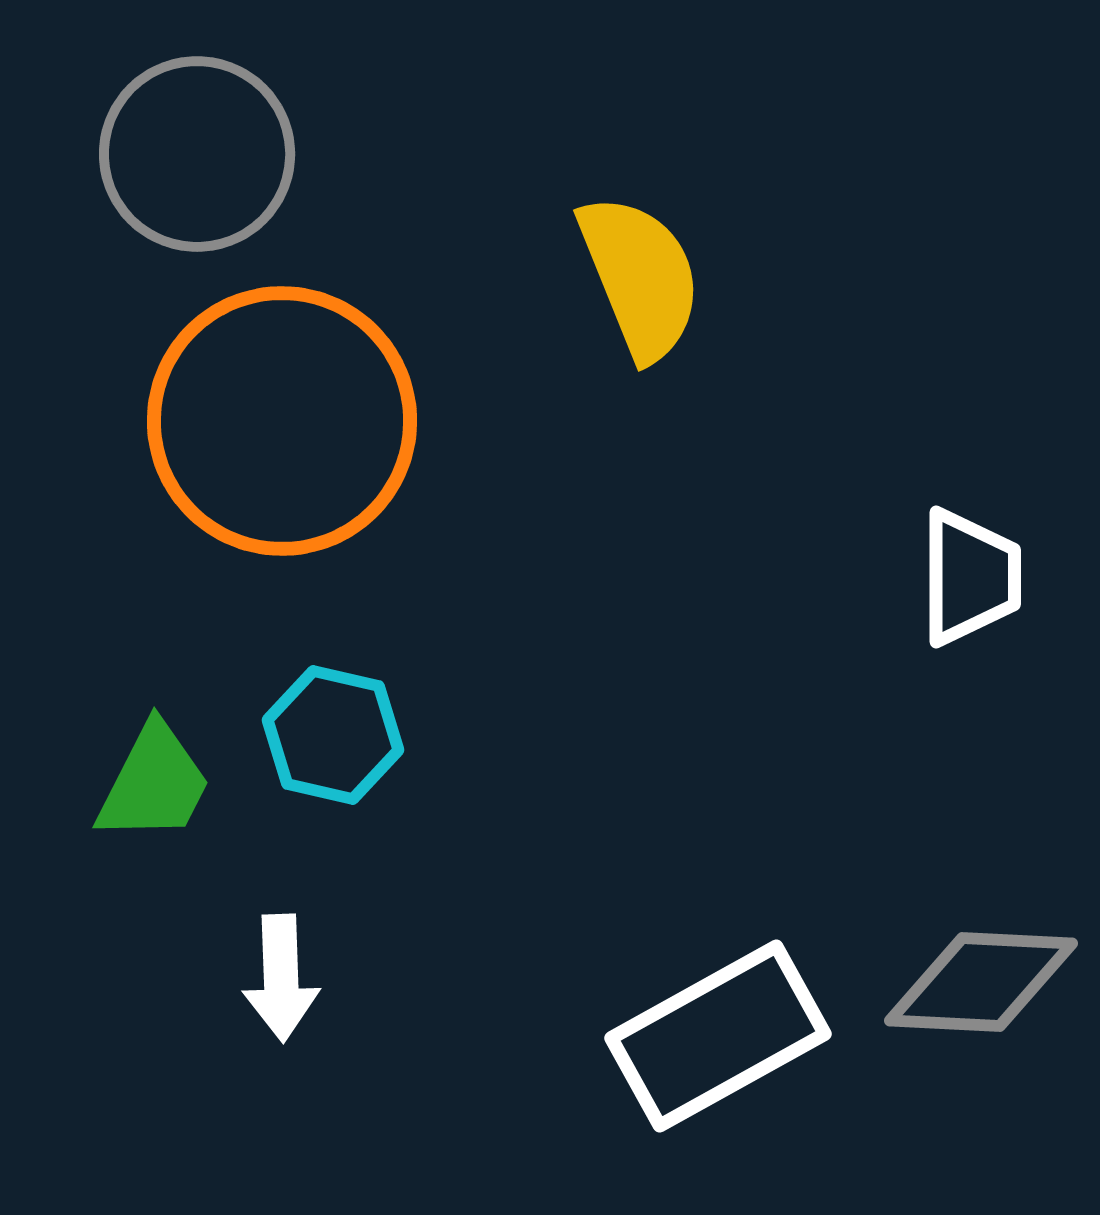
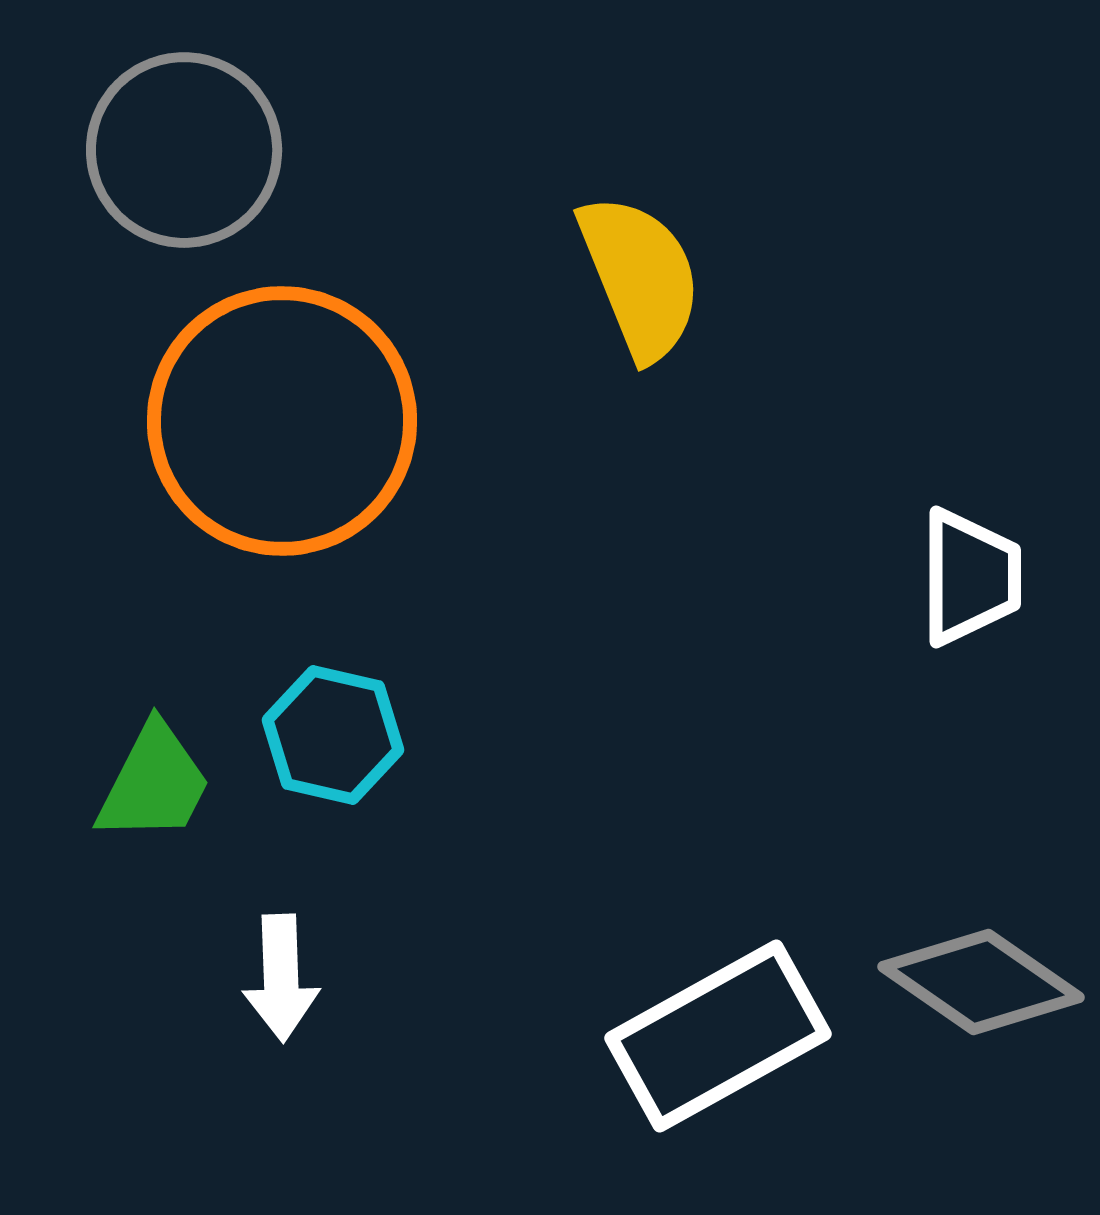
gray circle: moved 13 px left, 4 px up
gray diamond: rotated 32 degrees clockwise
